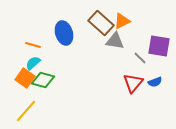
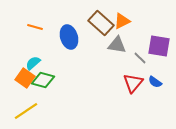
blue ellipse: moved 5 px right, 4 px down
gray triangle: moved 2 px right, 4 px down
orange line: moved 2 px right, 18 px up
blue semicircle: rotated 56 degrees clockwise
yellow line: rotated 15 degrees clockwise
